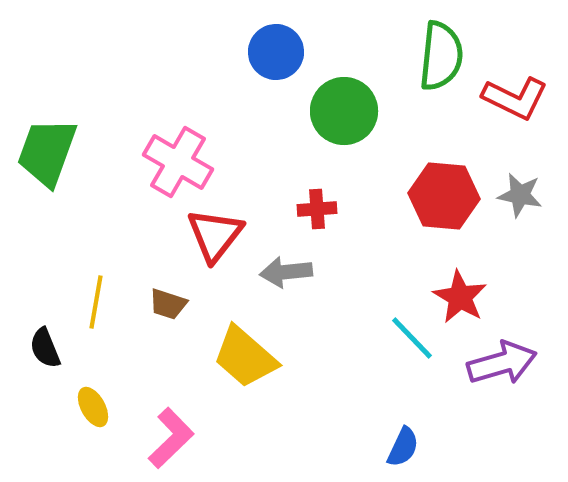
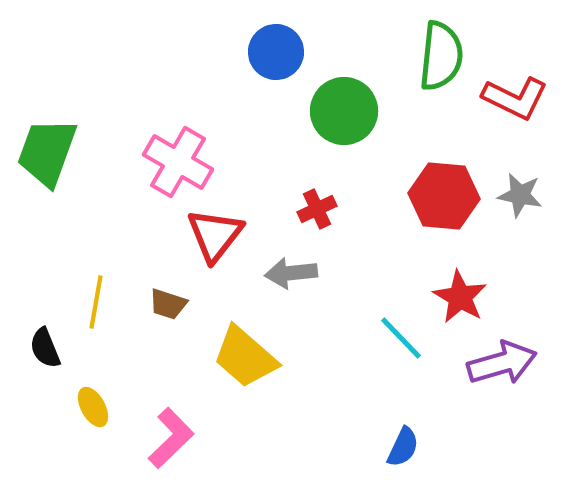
red cross: rotated 21 degrees counterclockwise
gray arrow: moved 5 px right, 1 px down
cyan line: moved 11 px left
